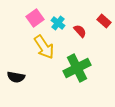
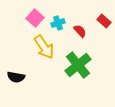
pink square: rotated 12 degrees counterclockwise
cyan cross: rotated 32 degrees clockwise
green cross: moved 1 px right, 3 px up; rotated 12 degrees counterclockwise
